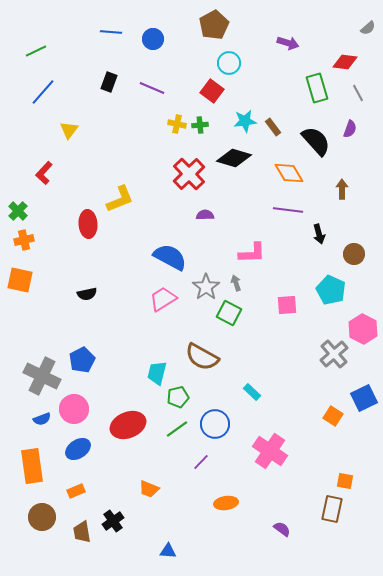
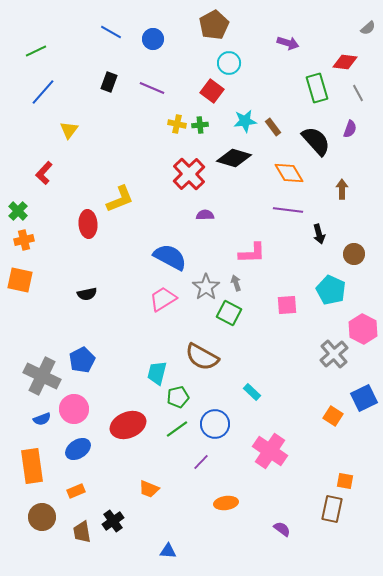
blue line at (111, 32): rotated 25 degrees clockwise
